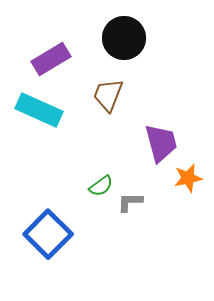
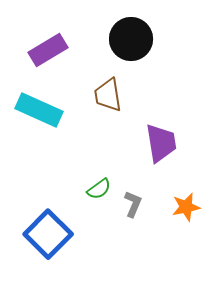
black circle: moved 7 px right, 1 px down
purple rectangle: moved 3 px left, 9 px up
brown trapezoid: rotated 30 degrees counterclockwise
purple trapezoid: rotated 6 degrees clockwise
orange star: moved 2 px left, 29 px down
green semicircle: moved 2 px left, 3 px down
gray L-shape: moved 3 px right, 2 px down; rotated 112 degrees clockwise
